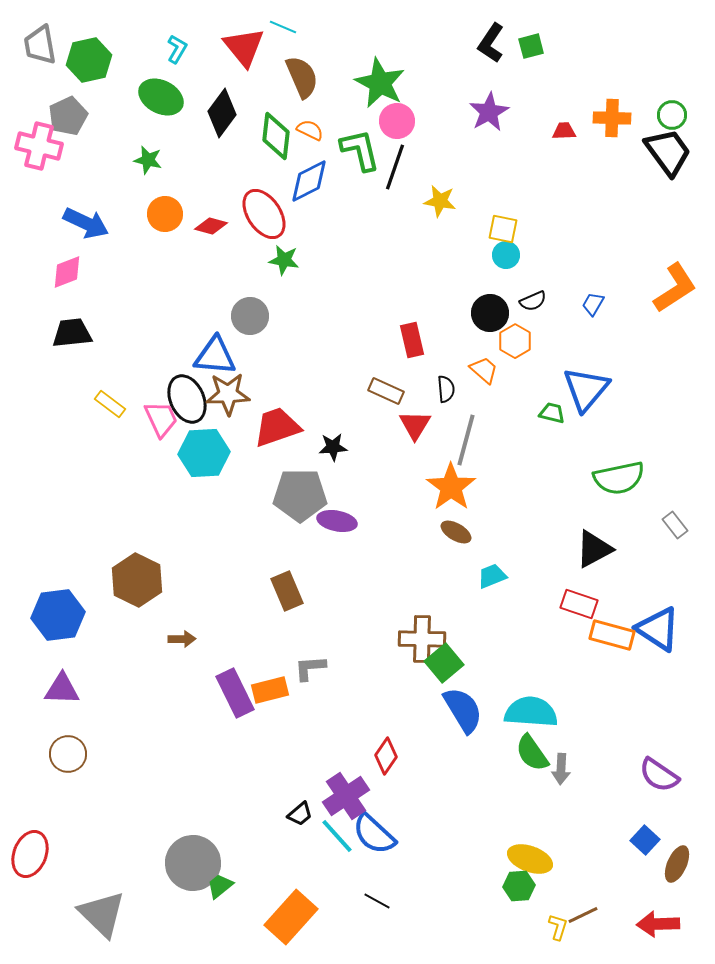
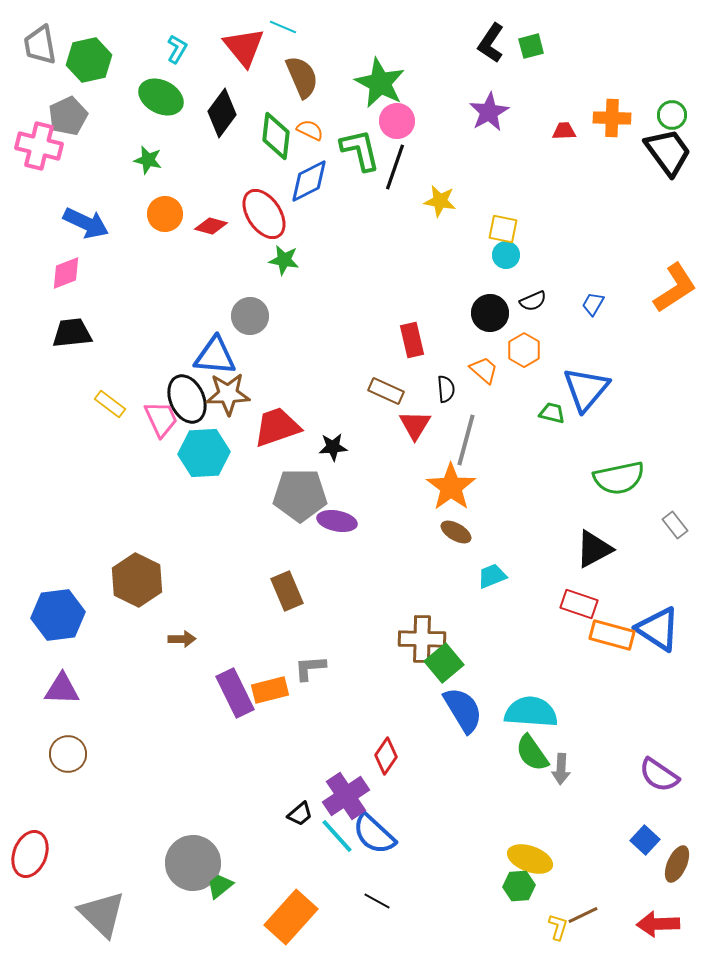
pink diamond at (67, 272): moved 1 px left, 1 px down
orange hexagon at (515, 341): moved 9 px right, 9 px down
